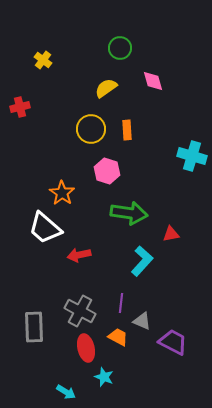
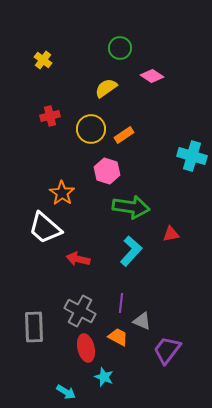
pink diamond: moved 1 px left, 5 px up; rotated 40 degrees counterclockwise
red cross: moved 30 px right, 9 px down
orange rectangle: moved 3 px left, 5 px down; rotated 60 degrees clockwise
green arrow: moved 2 px right, 6 px up
red arrow: moved 1 px left, 4 px down; rotated 25 degrees clockwise
cyan L-shape: moved 11 px left, 10 px up
purple trapezoid: moved 6 px left, 8 px down; rotated 80 degrees counterclockwise
